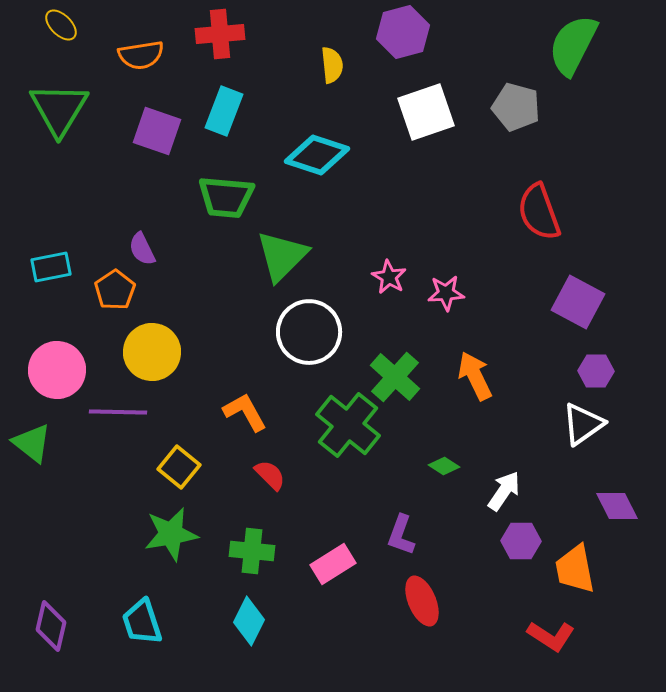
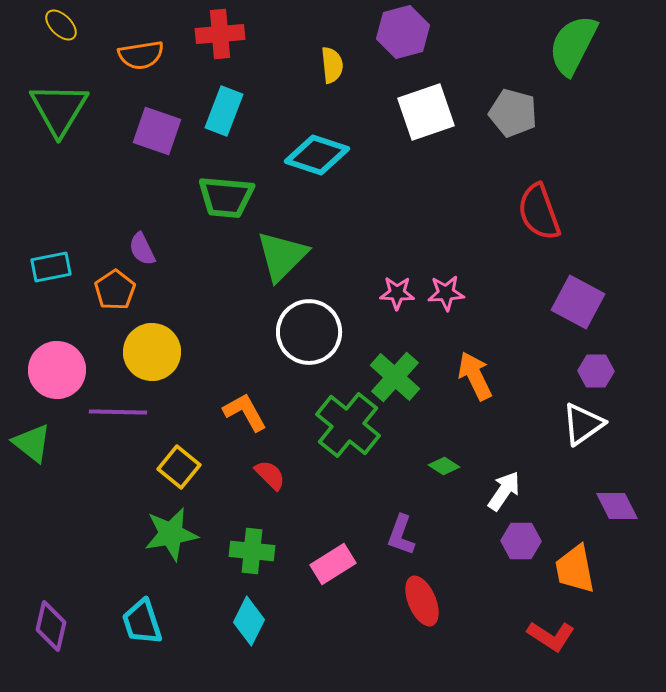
gray pentagon at (516, 107): moved 3 px left, 6 px down
pink star at (389, 277): moved 8 px right, 16 px down; rotated 28 degrees counterclockwise
